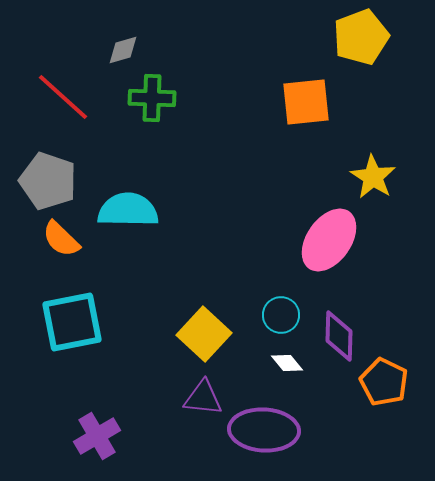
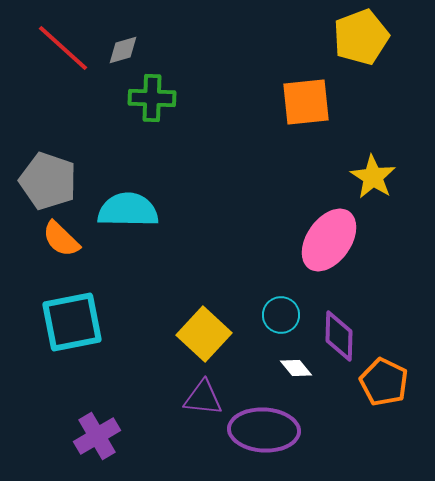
red line: moved 49 px up
white diamond: moved 9 px right, 5 px down
